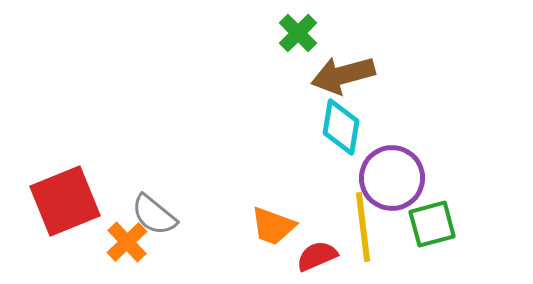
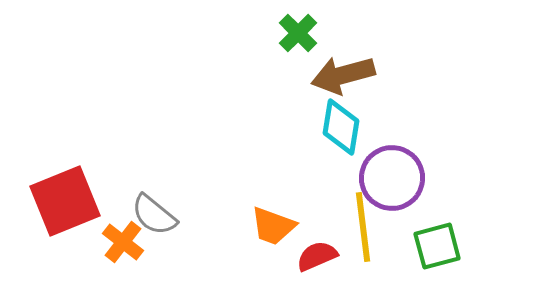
green square: moved 5 px right, 22 px down
orange cross: moved 4 px left; rotated 9 degrees counterclockwise
